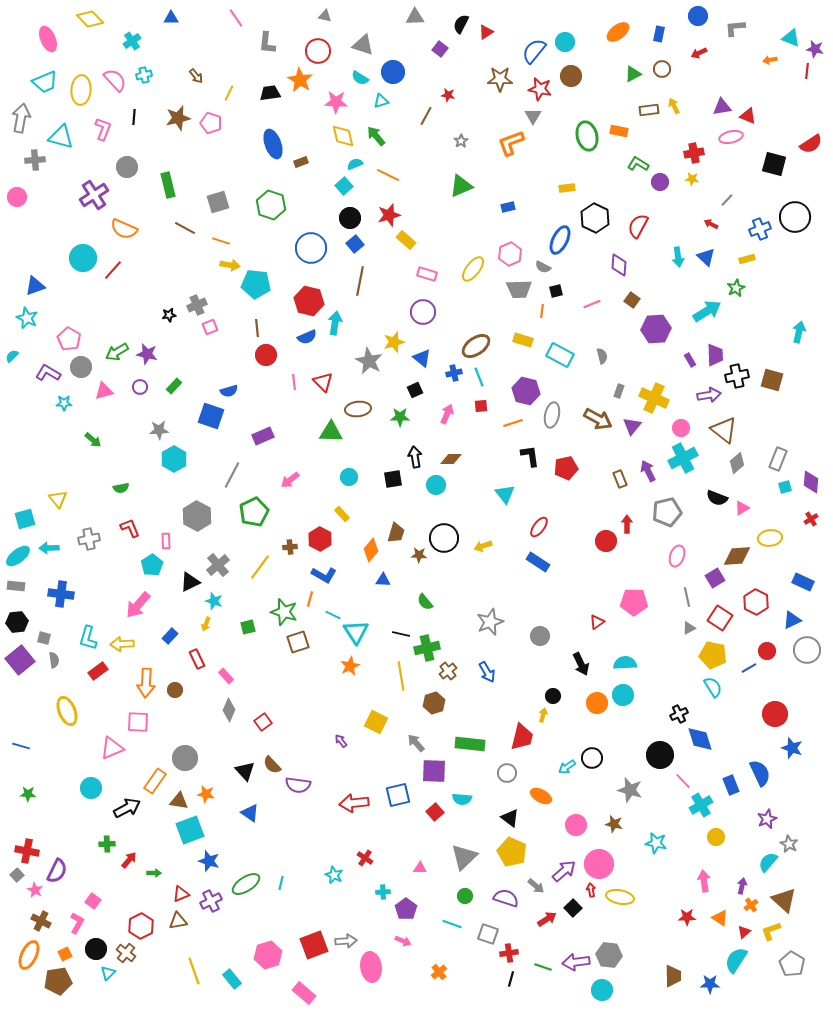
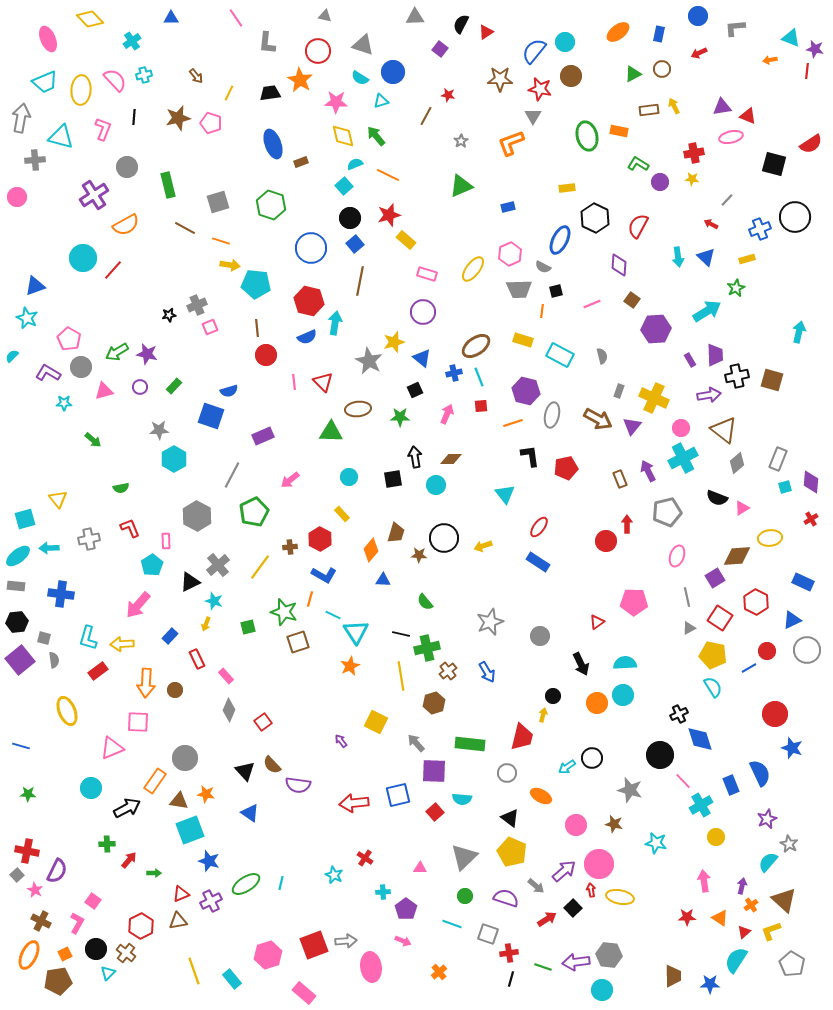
orange semicircle at (124, 229): moved 2 px right, 4 px up; rotated 52 degrees counterclockwise
